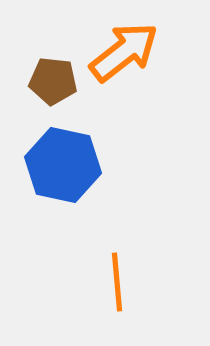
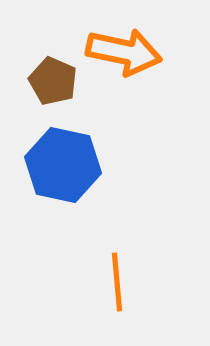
orange arrow: rotated 50 degrees clockwise
brown pentagon: rotated 18 degrees clockwise
